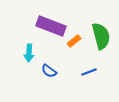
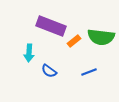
green semicircle: moved 1 px down; rotated 112 degrees clockwise
